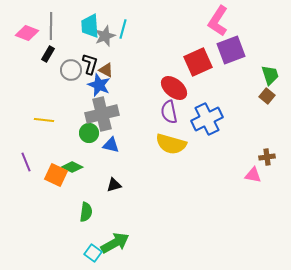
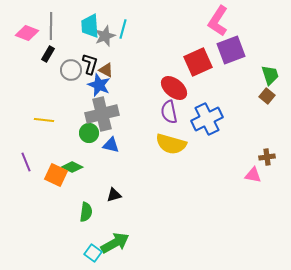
black triangle: moved 10 px down
